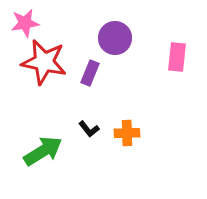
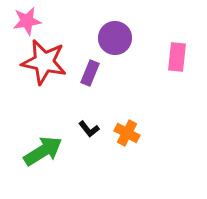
pink star: moved 2 px right, 2 px up
orange cross: rotated 30 degrees clockwise
